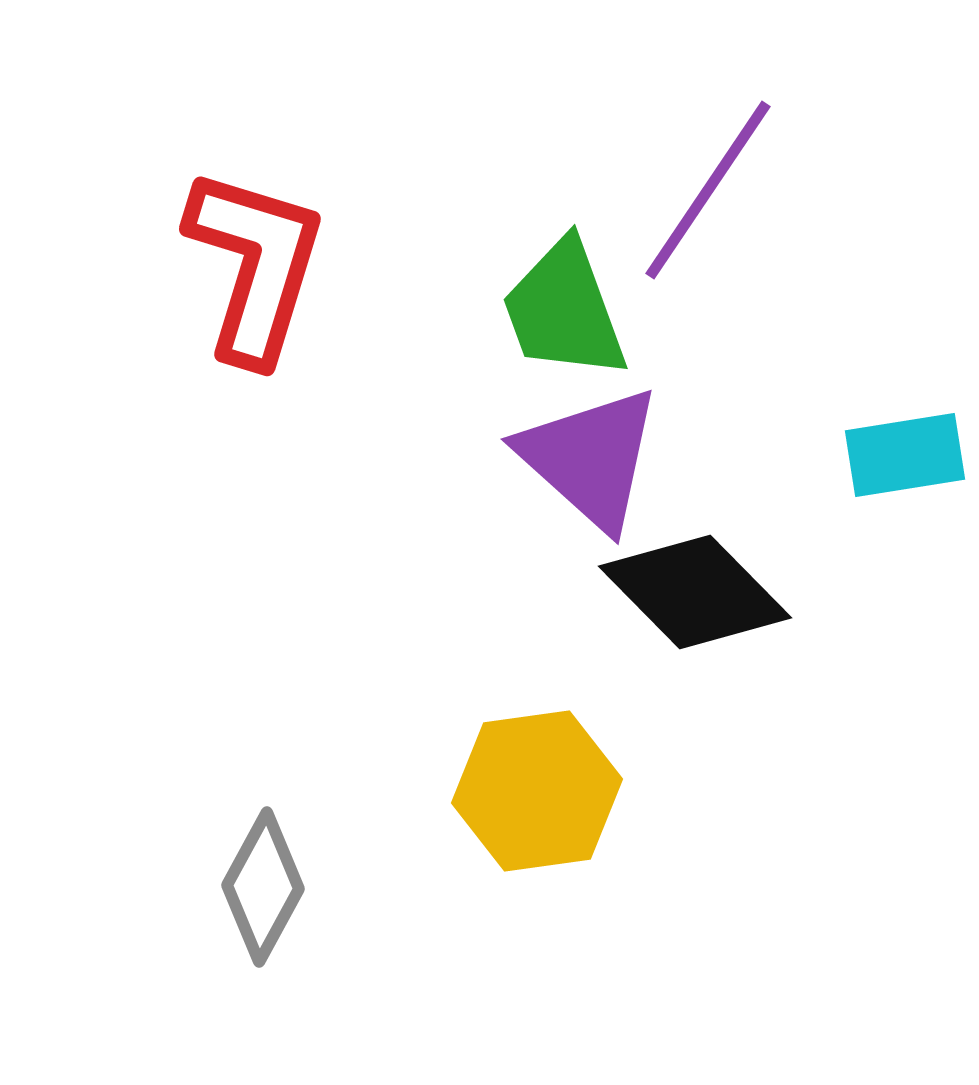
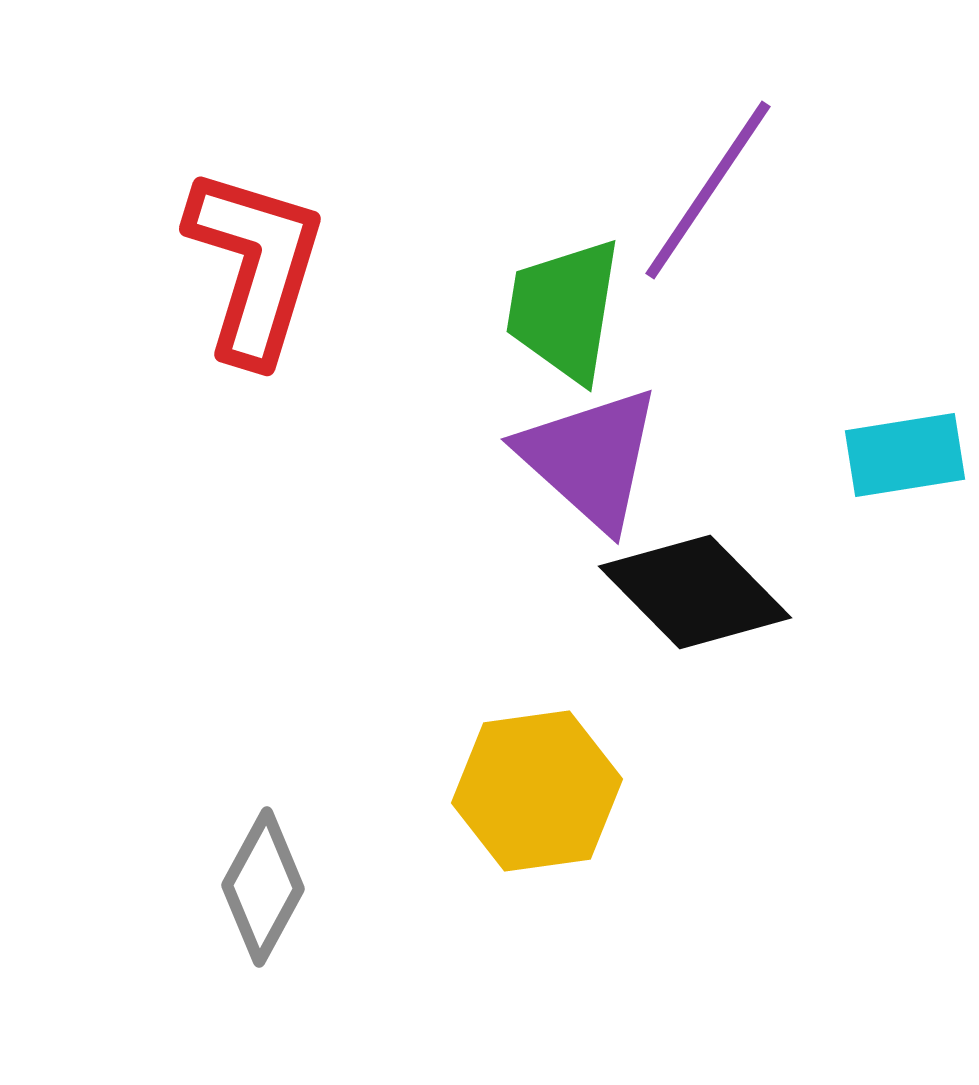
green trapezoid: rotated 29 degrees clockwise
